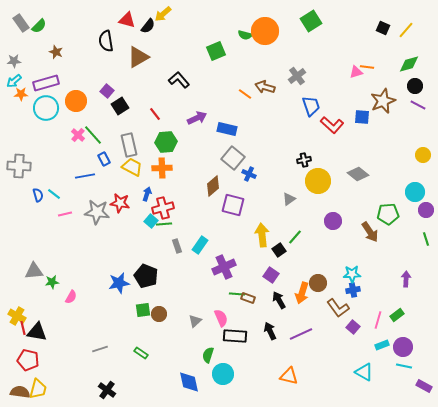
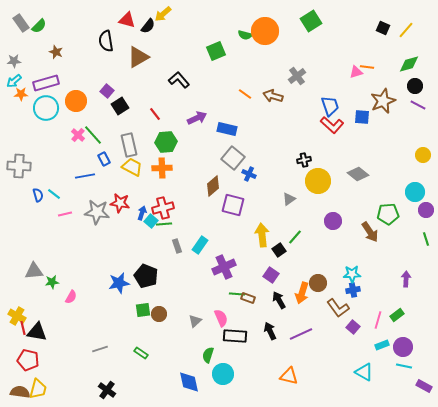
brown arrow at (265, 87): moved 8 px right, 9 px down
blue trapezoid at (311, 106): moved 19 px right
blue arrow at (147, 194): moved 5 px left, 19 px down
